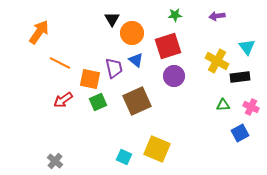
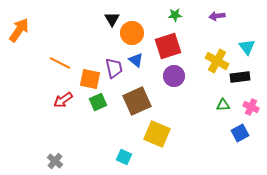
orange arrow: moved 20 px left, 2 px up
yellow square: moved 15 px up
